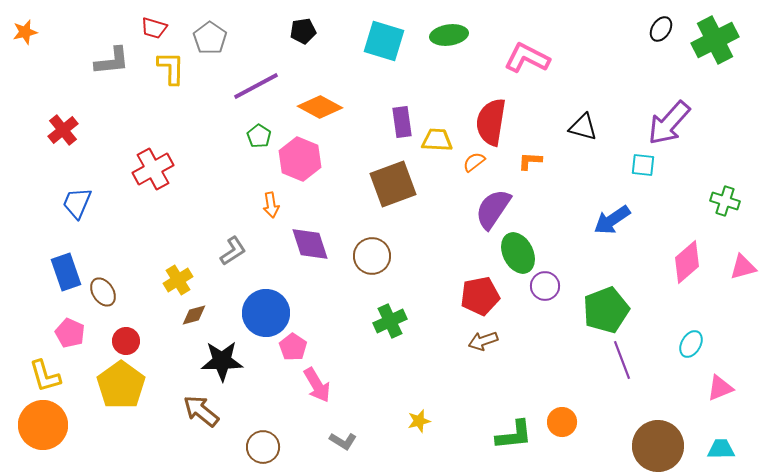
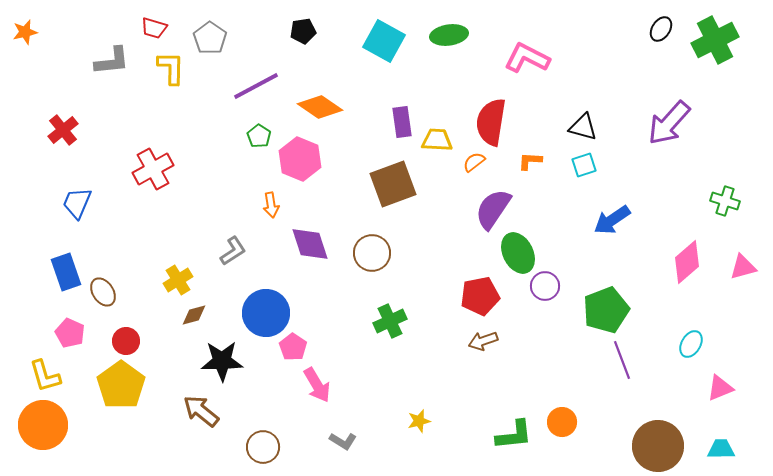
cyan square at (384, 41): rotated 12 degrees clockwise
orange diamond at (320, 107): rotated 6 degrees clockwise
cyan square at (643, 165): moved 59 px left; rotated 25 degrees counterclockwise
brown circle at (372, 256): moved 3 px up
